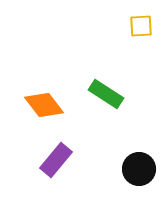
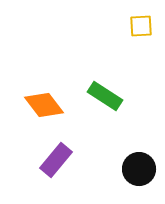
green rectangle: moved 1 px left, 2 px down
